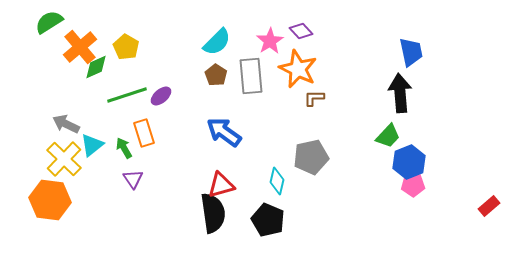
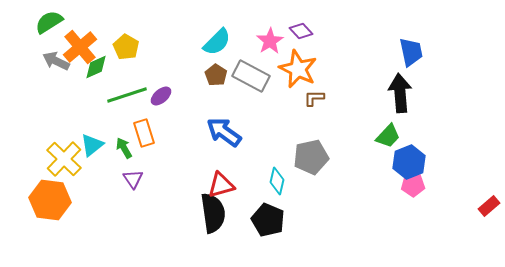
gray rectangle: rotated 57 degrees counterclockwise
gray arrow: moved 10 px left, 63 px up
